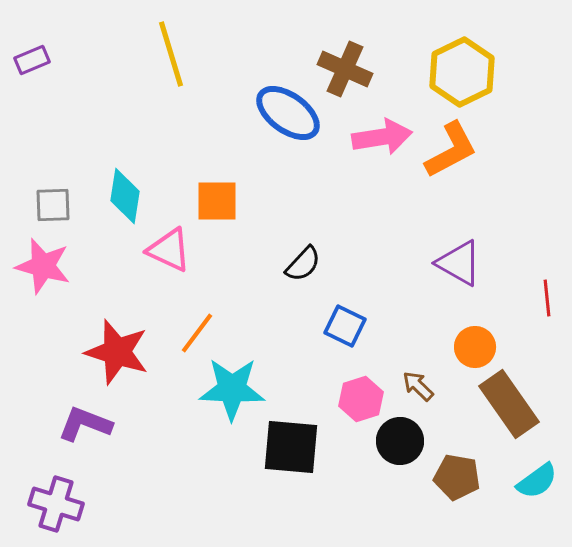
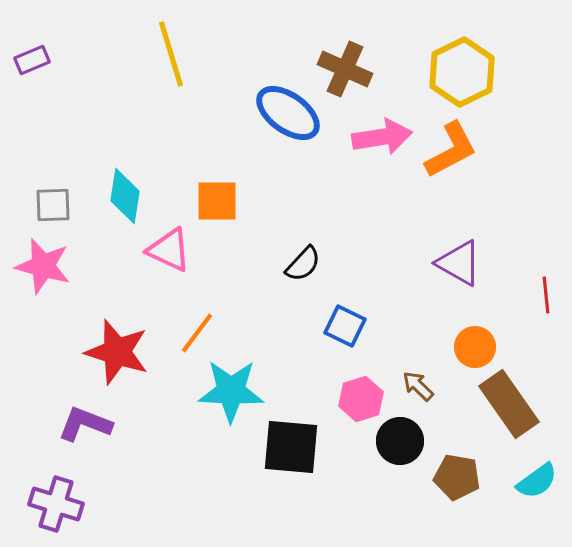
red line: moved 1 px left, 3 px up
cyan star: moved 1 px left, 2 px down
